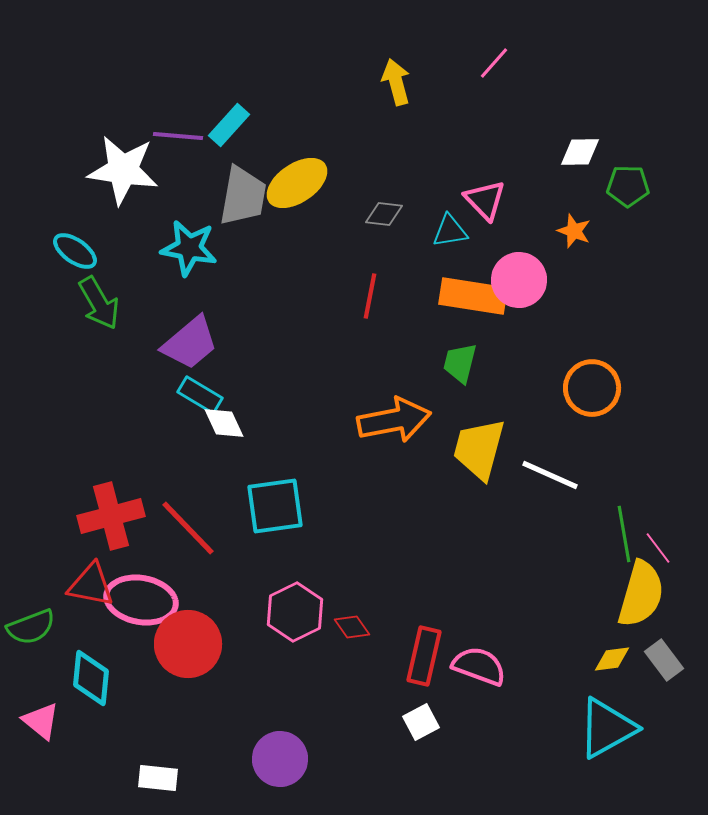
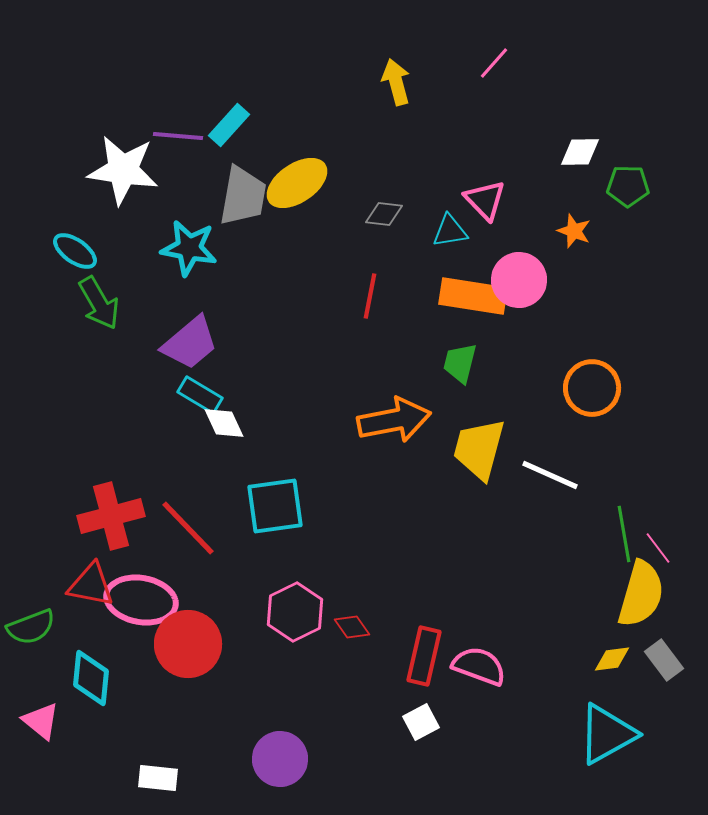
cyan triangle at (607, 728): moved 6 px down
